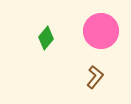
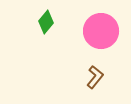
green diamond: moved 16 px up
